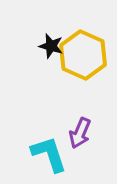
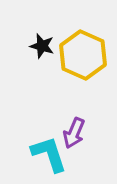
black star: moved 9 px left
purple arrow: moved 6 px left
